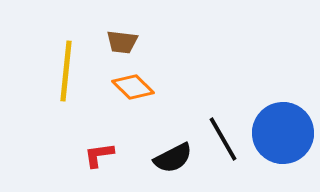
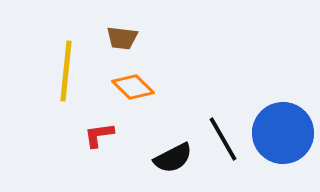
brown trapezoid: moved 4 px up
red L-shape: moved 20 px up
